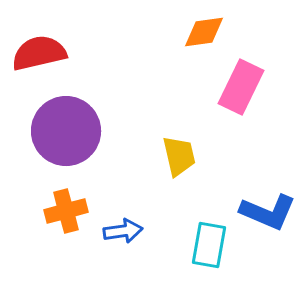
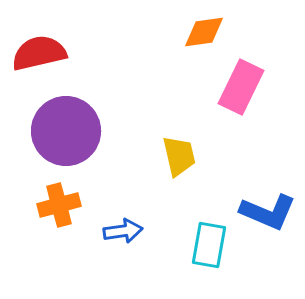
orange cross: moved 7 px left, 6 px up
